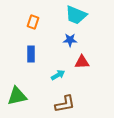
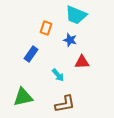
orange rectangle: moved 13 px right, 6 px down
blue star: rotated 16 degrees clockwise
blue rectangle: rotated 35 degrees clockwise
cyan arrow: rotated 80 degrees clockwise
green triangle: moved 6 px right, 1 px down
